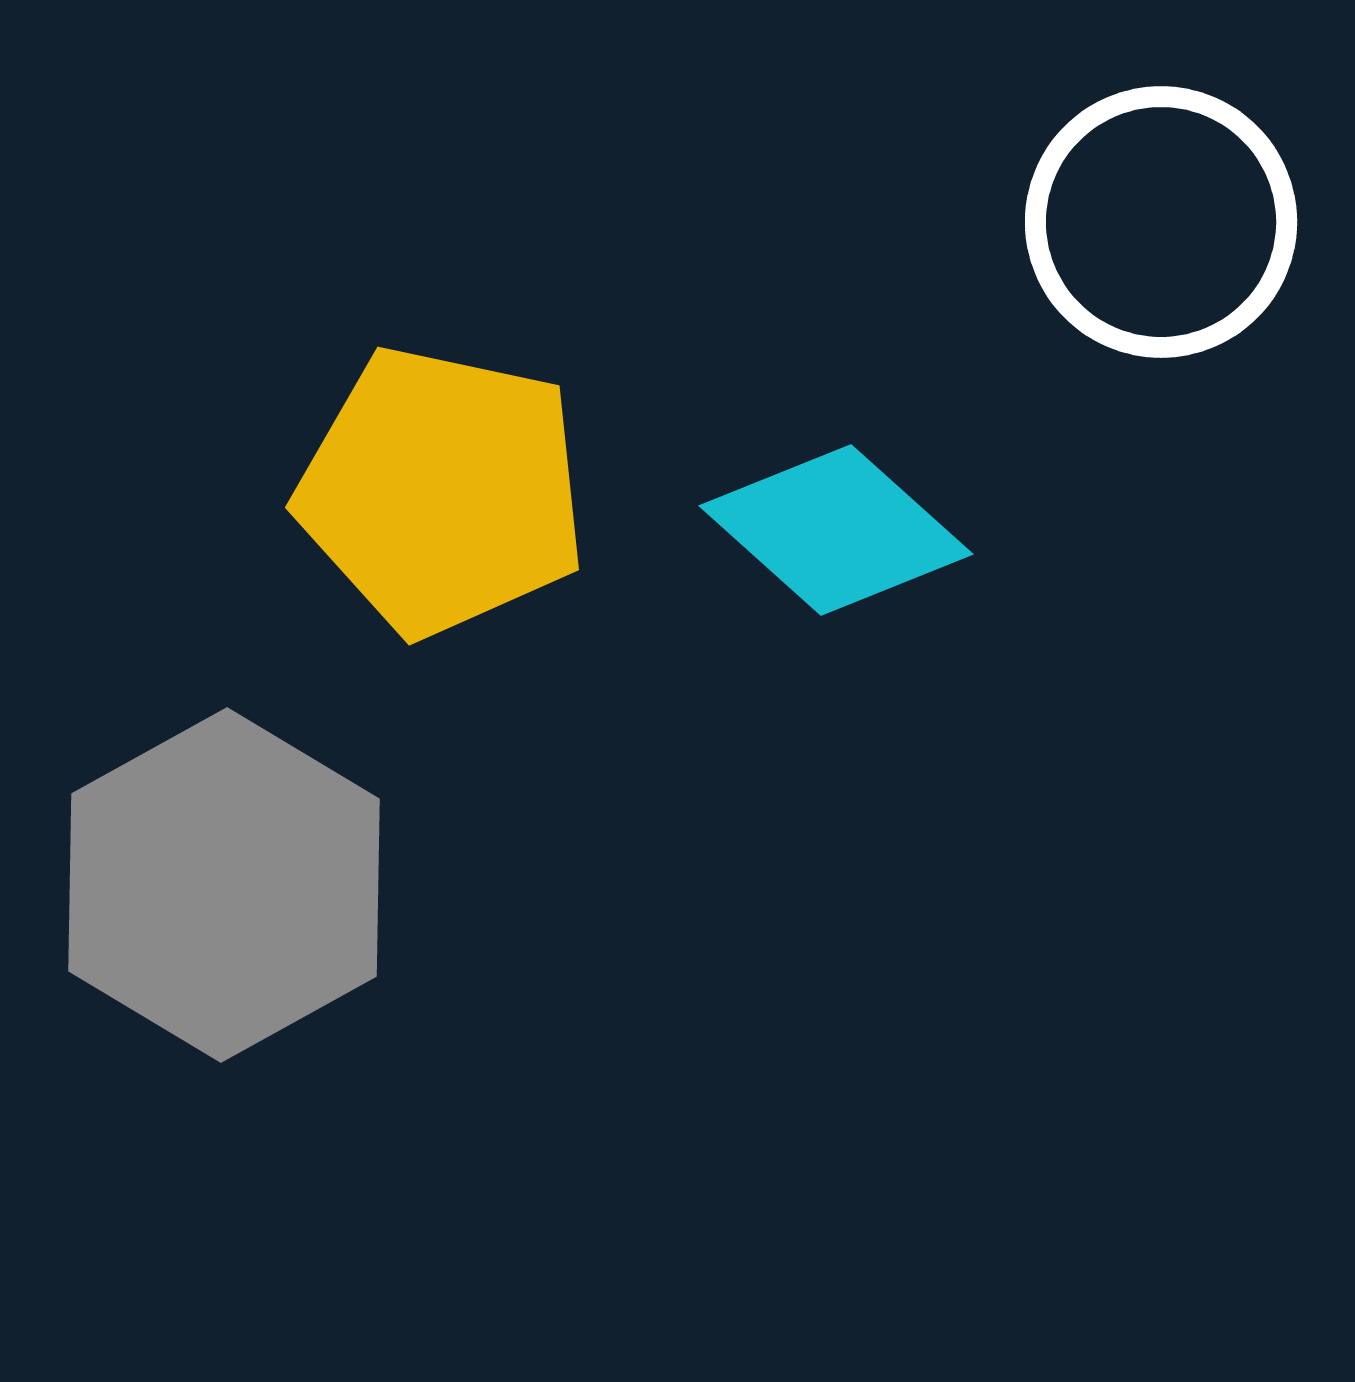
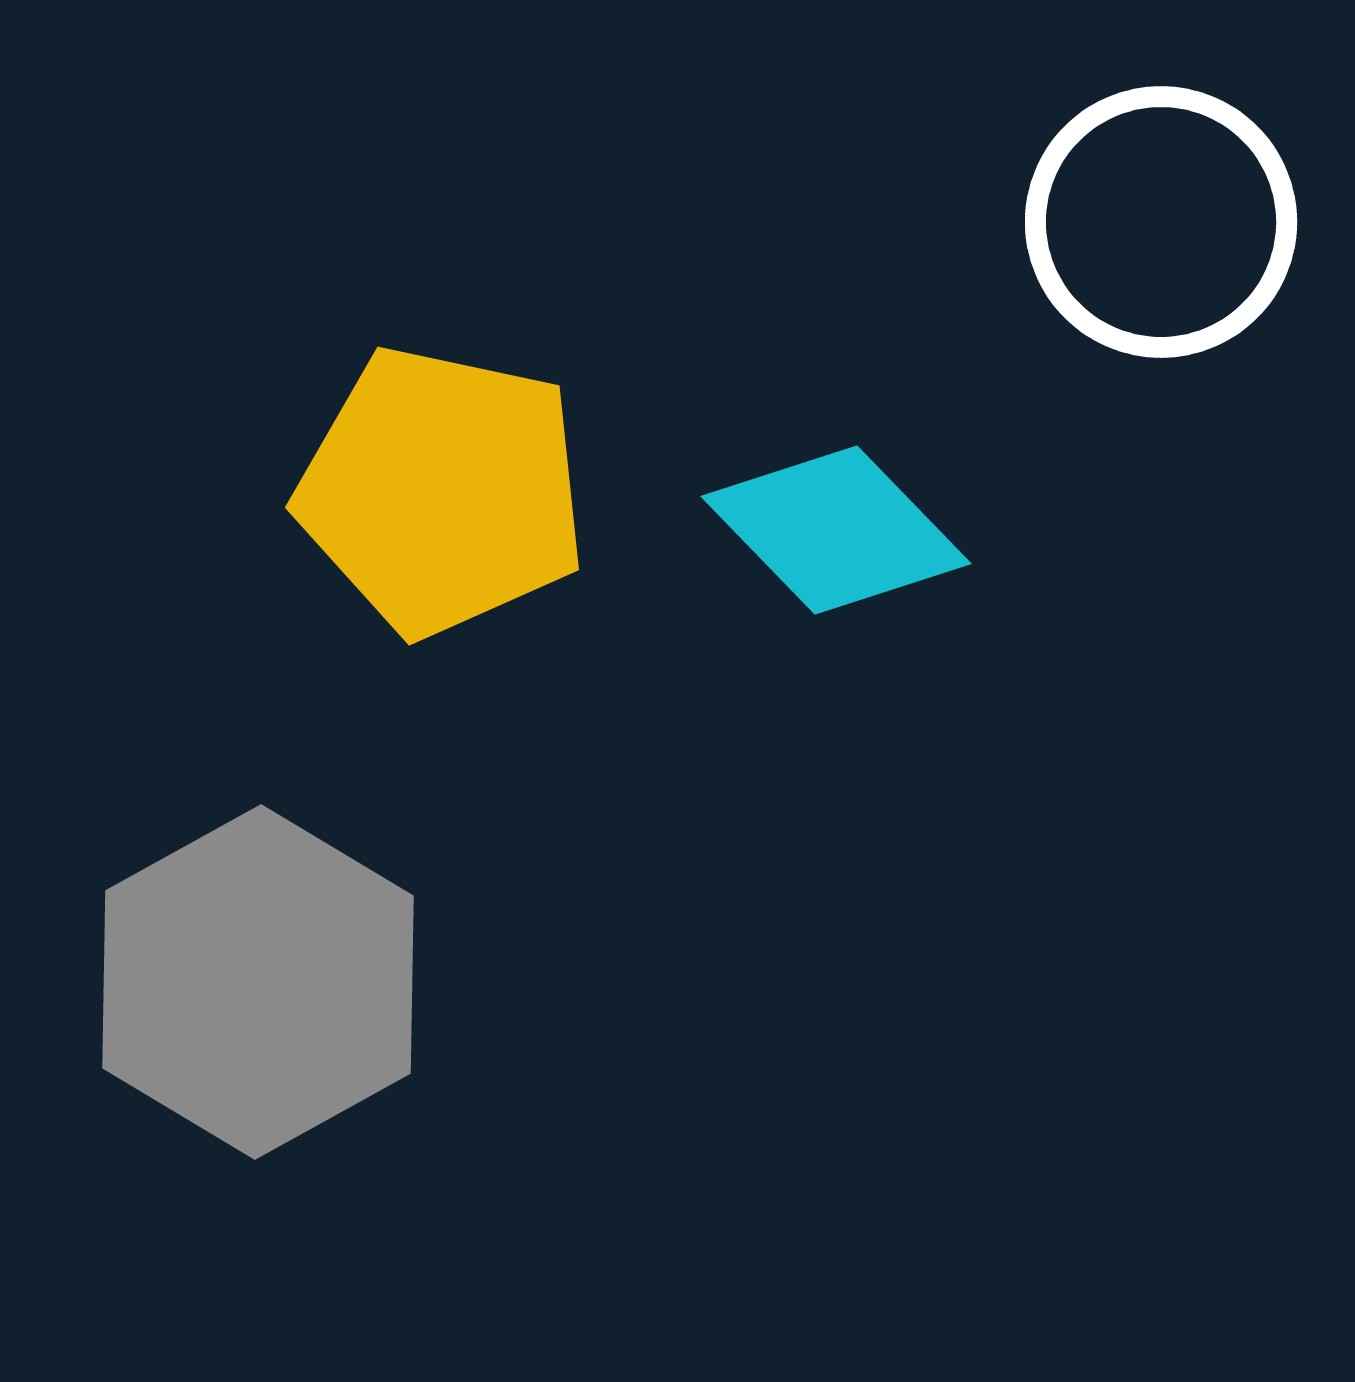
cyan diamond: rotated 4 degrees clockwise
gray hexagon: moved 34 px right, 97 px down
